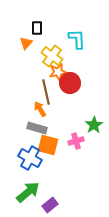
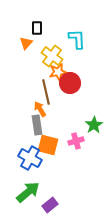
gray rectangle: moved 3 px up; rotated 66 degrees clockwise
